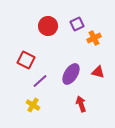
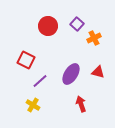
purple square: rotated 24 degrees counterclockwise
